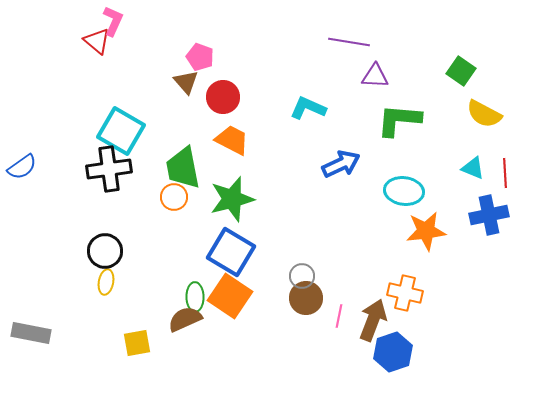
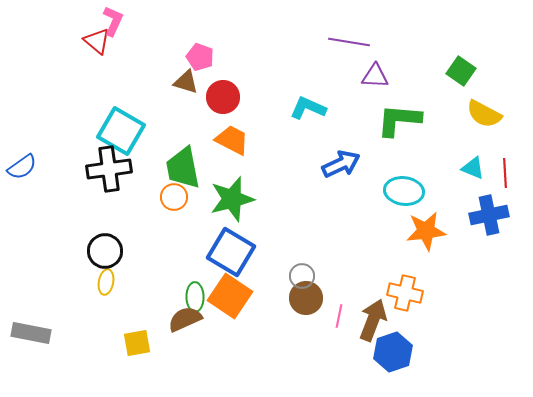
brown triangle: rotated 32 degrees counterclockwise
